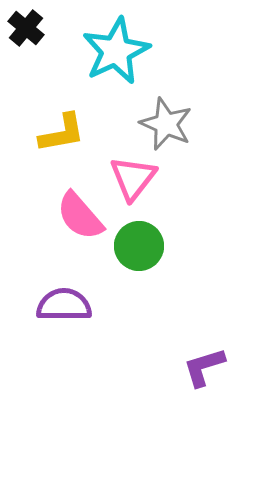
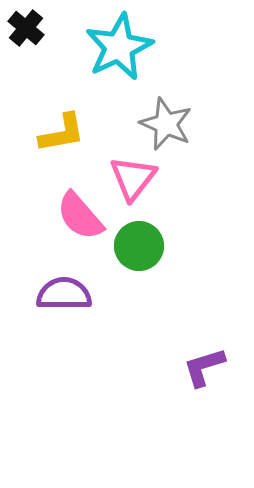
cyan star: moved 3 px right, 4 px up
purple semicircle: moved 11 px up
